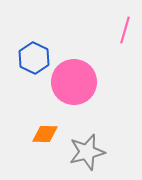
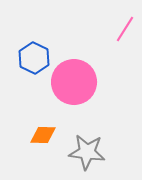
pink line: moved 1 px up; rotated 16 degrees clockwise
orange diamond: moved 2 px left, 1 px down
gray star: rotated 21 degrees clockwise
